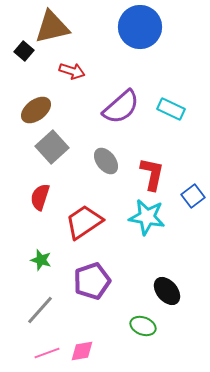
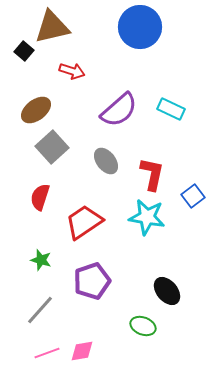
purple semicircle: moved 2 px left, 3 px down
